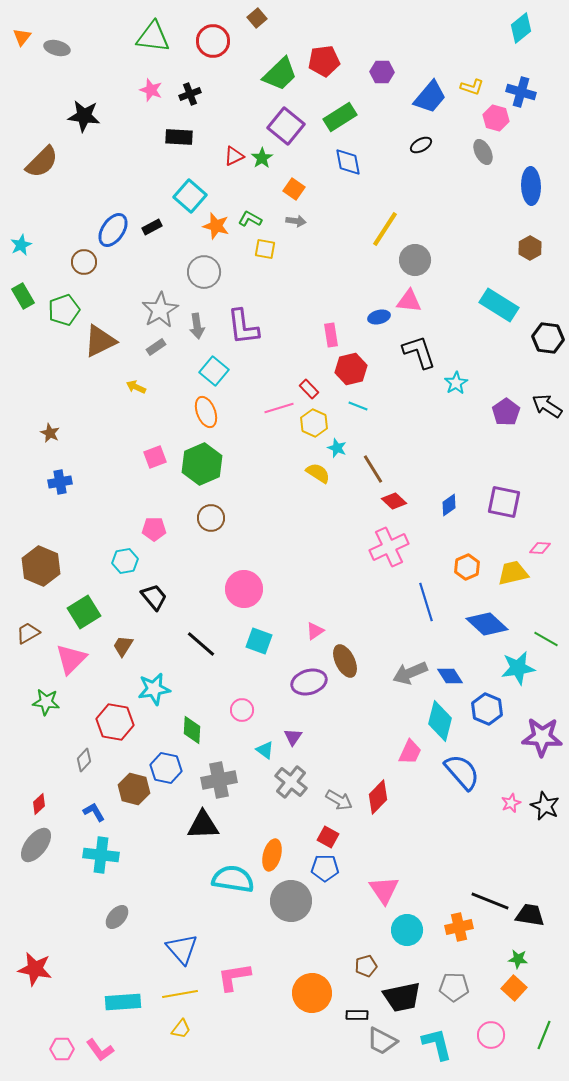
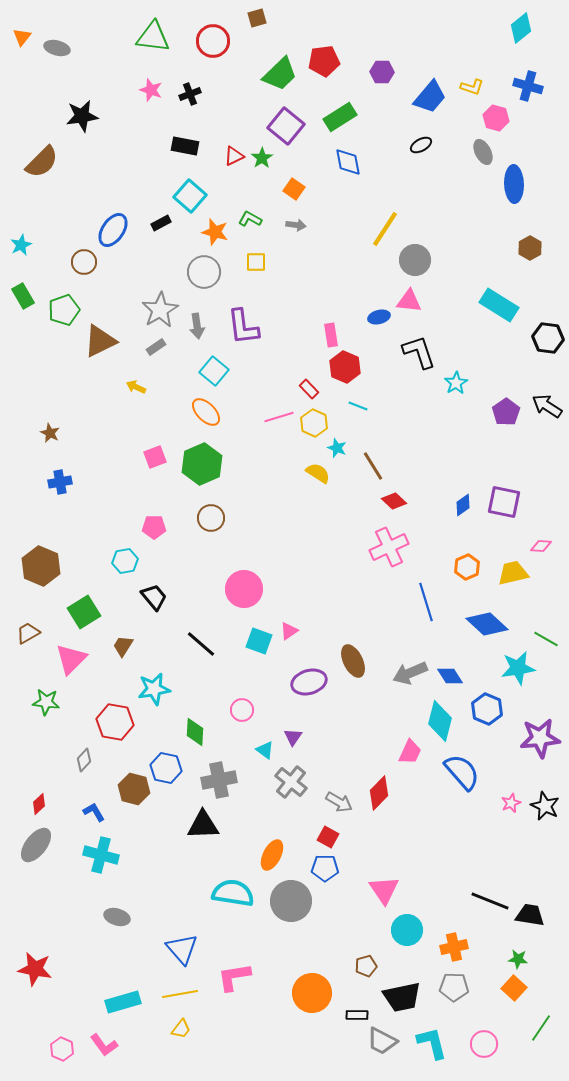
brown square at (257, 18): rotated 24 degrees clockwise
blue cross at (521, 92): moved 7 px right, 6 px up
black star at (84, 116): moved 2 px left; rotated 16 degrees counterclockwise
black rectangle at (179, 137): moved 6 px right, 9 px down; rotated 8 degrees clockwise
blue ellipse at (531, 186): moved 17 px left, 2 px up
gray arrow at (296, 221): moved 4 px down
orange star at (216, 226): moved 1 px left, 6 px down
black rectangle at (152, 227): moved 9 px right, 4 px up
yellow square at (265, 249): moved 9 px left, 13 px down; rotated 10 degrees counterclockwise
red hexagon at (351, 369): moved 6 px left, 2 px up; rotated 24 degrees counterclockwise
pink line at (279, 408): moved 9 px down
orange ellipse at (206, 412): rotated 24 degrees counterclockwise
brown line at (373, 469): moved 3 px up
blue diamond at (449, 505): moved 14 px right
pink pentagon at (154, 529): moved 2 px up
pink diamond at (540, 548): moved 1 px right, 2 px up
pink triangle at (315, 631): moved 26 px left
brown ellipse at (345, 661): moved 8 px right
green diamond at (192, 730): moved 3 px right, 2 px down
purple star at (542, 737): moved 2 px left, 1 px down; rotated 9 degrees counterclockwise
red diamond at (378, 797): moved 1 px right, 4 px up
gray arrow at (339, 800): moved 2 px down
cyan cross at (101, 855): rotated 8 degrees clockwise
orange ellipse at (272, 855): rotated 12 degrees clockwise
cyan semicircle at (233, 879): moved 14 px down
gray ellipse at (117, 917): rotated 65 degrees clockwise
orange cross at (459, 927): moved 5 px left, 20 px down
cyan rectangle at (123, 1002): rotated 12 degrees counterclockwise
pink circle at (491, 1035): moved 7 px left, 9 px down
green line at (544, 1035): moved 3 px left, 7 px up; rotated 12 degrees clockwise
cyan L-shape at (437, 1044): moved 5 px left, 1 px up
pink hexagon at (62, 1049): rotated 25 degrees clockwise
pink L-shape at (100, 1050): moved 4 px right, 5 px up
